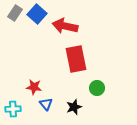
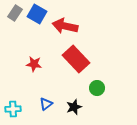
blue square: rotated 12 degrees counterclockwise
red rectangle: rotated 32 degrees counterclockwise
red star: moved 23 px up
blue triangle: rotated 32 degrees clockwise
